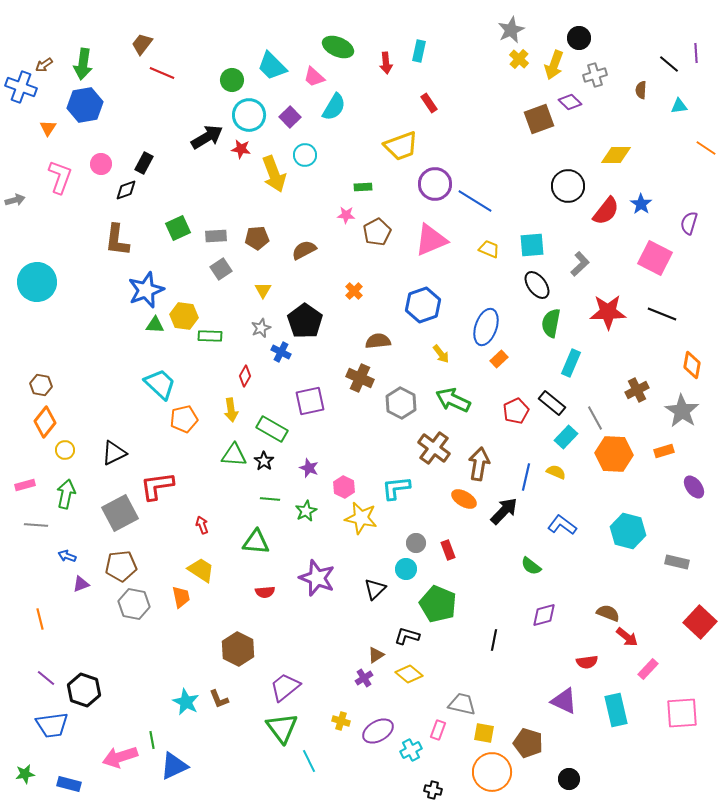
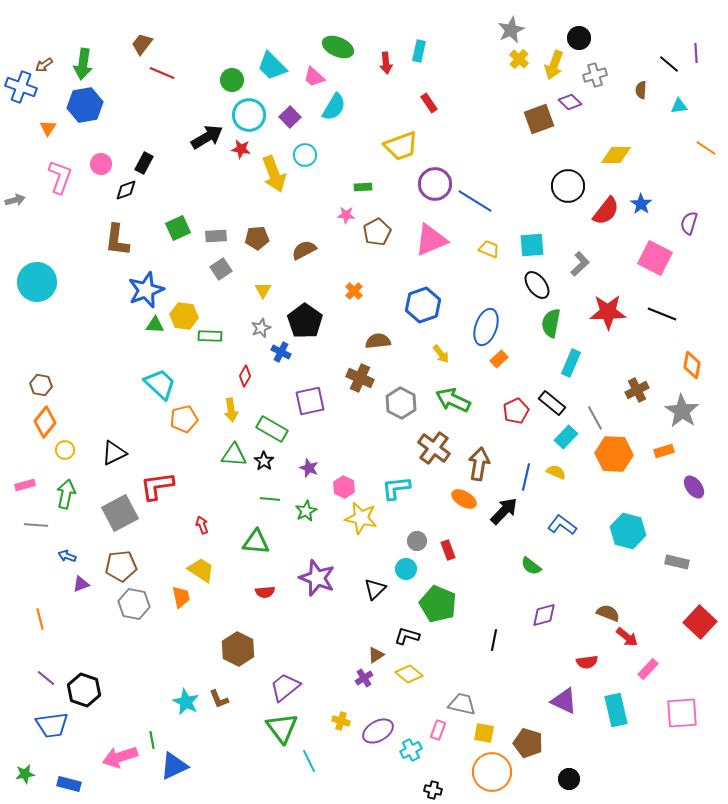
gray circle at (416, 543): moved 1 px right, 2 px up
